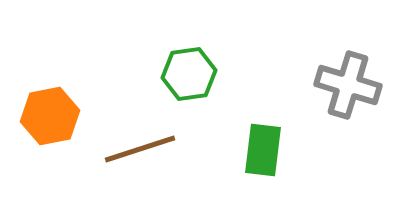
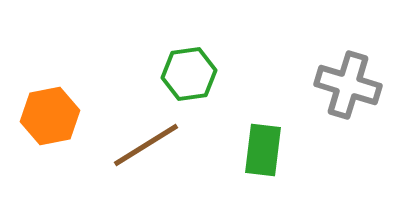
brown line: moved 6 px right, 4 px up; rotated 14 degrees counterclockwise
